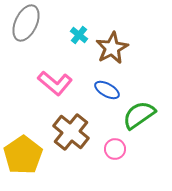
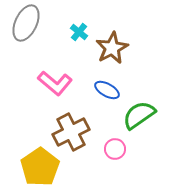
cyan cross: moved 3 px up
brown cross: rotated 24 degrees clockwise
yellow pentagon: moved 17 px right, 12 px down
